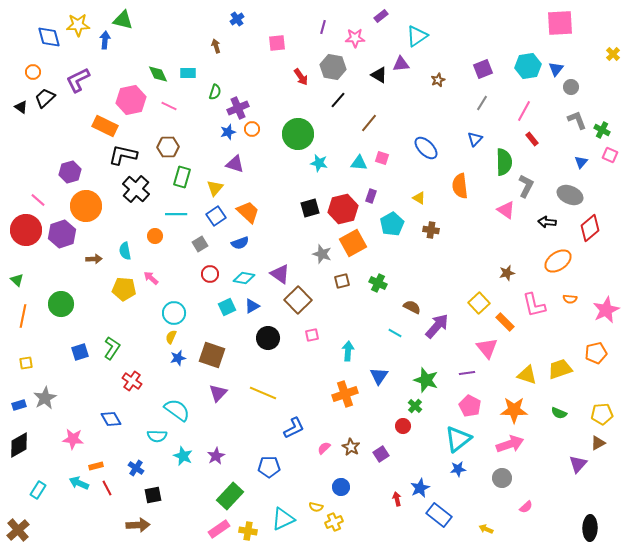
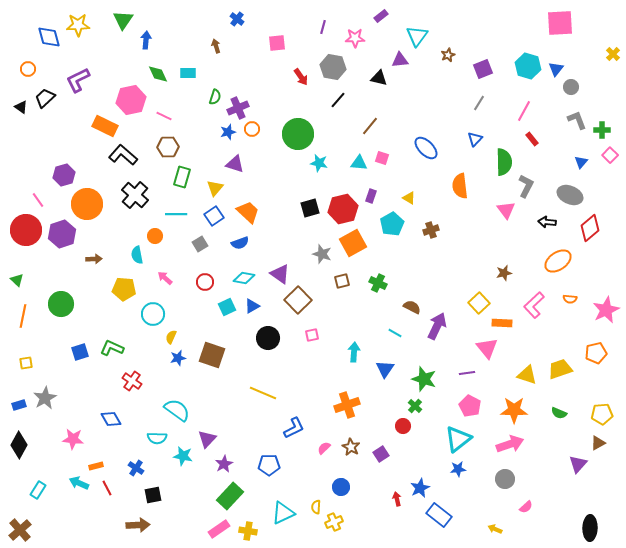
blue cross at (237, 19): rotated 16 degrees counterclockwise
green triangle at (123, 20): rotated 50 degrees clockwise
cyan triangle at (417, 36): rotated 20 degrees counterclockwise
blue arrow at (105, 40): moved 41 px right
purple triangle at (401, 64): moved 1 px left, 4 px up
cyan hexagon at (528, 66): rotated 25 degrees clockwise
orange circle at (33, 72): moved 5 px left, 3 px up
black triangle at (379, 75): moved 3 px down; rotated 18 degrees counterclockwise
brown star at (438, 80): moved 10 px right, 25 px up
green semicircle at (215, 92): moved 5 px down
gray line at (482, 103): moved 3 px left
pink line at (169, 106): moved 5 px left, 10 px down
brown line at (369, 123): moved 1 px right, 3 px down
green cross at (602, 130): rotated 28 degrees counterclockwise
black L-shape at (123, 155): rotated 28 degrees clockwise
pink square at (610, 155): rotated 21 degrees clockwise
purple hexagon at (70, 172): moved 6 px left, 3 px down
black cross at (136, 189): moved 1 px left, 6 px down
yellow triangle at (419, 198): moved 10 px left
pink line at (38, 200): rotated 14 degrees clockwise
orange circle at (86, 206): moved 1 px right, 2 px up
pink triangle at (506, 210): rotated 18 degrees clockwise
blue square at (216, 216): moved 2 px left
brown cross at (431, 230): rotated 28 degrees counterclockwise
cyan semicircle at (125, 251): moved 12 px right, 4 px down
brown star at (507, 273): moved 3 px left
red circle at (210, 274): moved 5 px left, 8 px down
pink arrow at (151, 278): moved 14 px right
pink L-shape at (534, 305): rotated 60 degrees clockwise
cyan circle at (174, 313): moved 21 px left, 1 px down
orange rectangle at (505, 322): moved 3 px left, 1 px down; rotated 42 degrees counterclockwise
purple arrow at (437, 326): rotated 16 degrees counterclockwise
green L-shape at (112, 348): rotated 100 degrees counterclockwise
cyan arrow at (348, 351): moved 6 px right, 1 px down
blue triangle at (379, 376): moved 6 px right, 7 px up
green star at (426, 380): moved 2 px left, 1 px up
purple triangle at (218, 393): moved 11 px left, 46 px down
orange cross at (345, 394): moved 2 px right, 11 px down
cyan semicircle at (157, 436): moved 2 px down
black diamond at (19, 445): rotated 32 degrees counterclockwise
cyan star at (183, 456): rotated 12 degrees counterclockwise
purple star at (216, 456): moved 8 px right, 8 px down
blue pentagon at (269, 467): moved 2 px up
gray circle at (502, 478): moved 3 px right, 1 px down
yellow semicircle at (316, 507): rotated 80 degrees clockwise
cyan triangle at (283, 519): moved 6 px up
yellow arrow at (486, 529): moved 9 px right
brown cross at (18, 530): moved 2 px right
